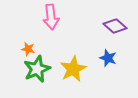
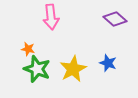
purple diamond: moved 7 px up
blue star: moved 5 px down
green star: rotated 28 degrees counterclockwise
